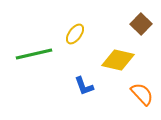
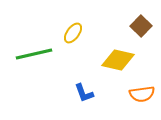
brown square: moved 2 px down
yellow ellipse: moved 2 px left, 1 px up
blue L-shape: moved 7 px down
orange semicircle: rotated 125 degrees clockwise
